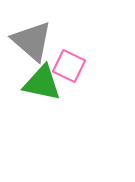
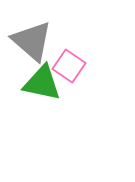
pink square: rotated 8 degrees clockwise
